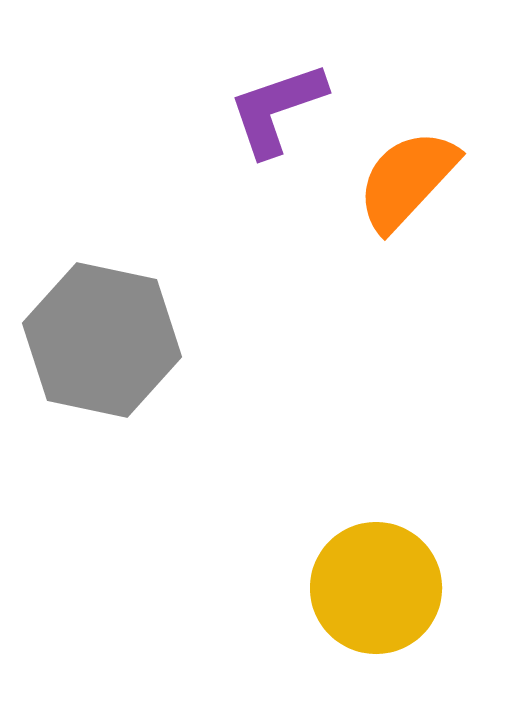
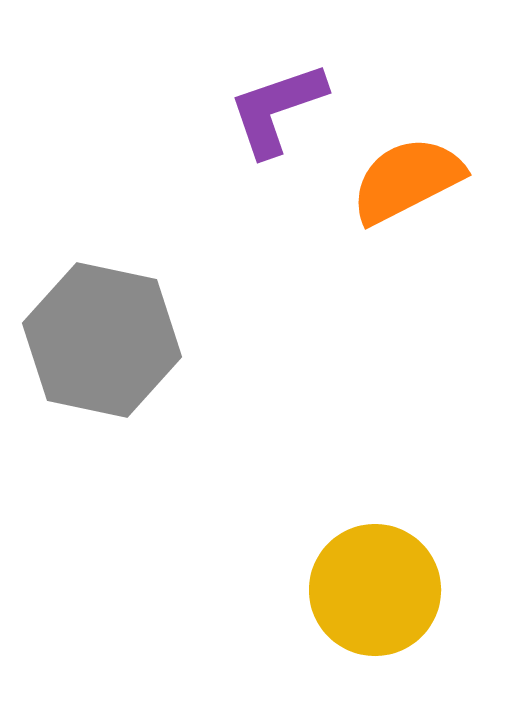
orange semicircle: rotated 20 degrees clockwise
yellow circle: moved 1 px left, 2 px down
